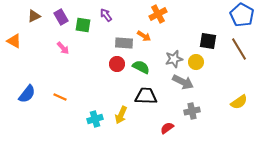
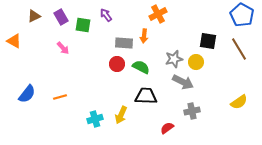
orange arrow: rotated 64 degrees clockwise
orange line: rotated 40 degrees counterclockwise
